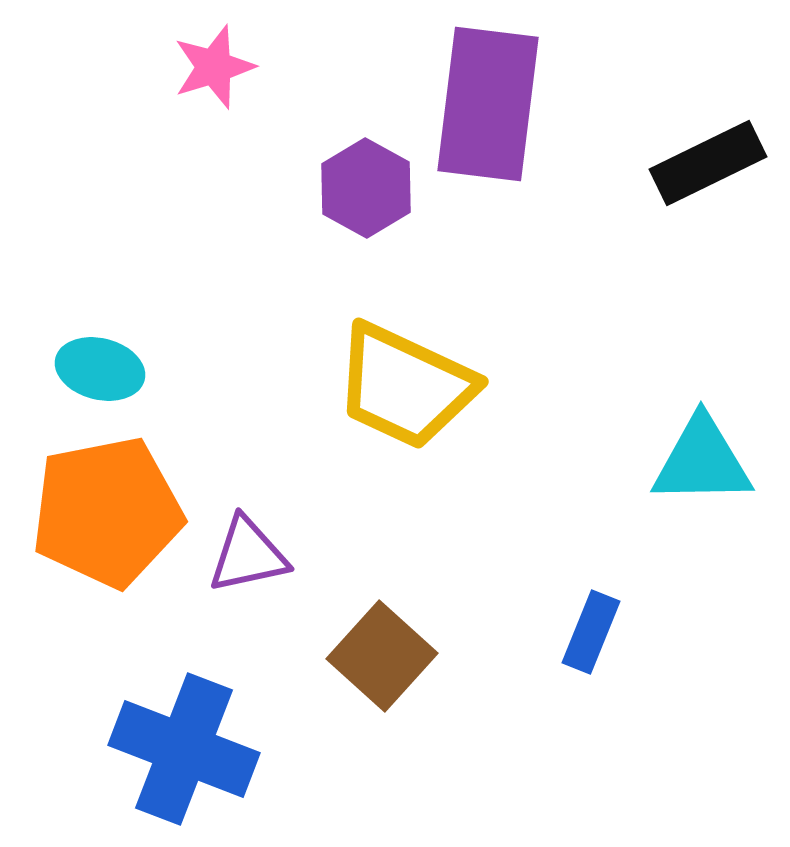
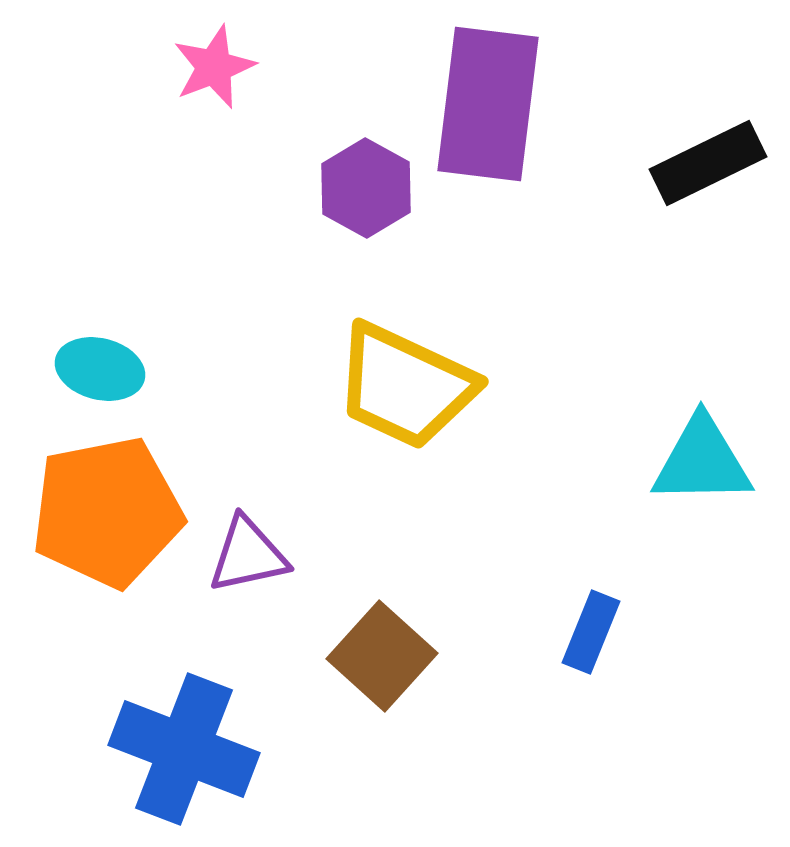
pink star: rotated 4 degrees counterclockwise
